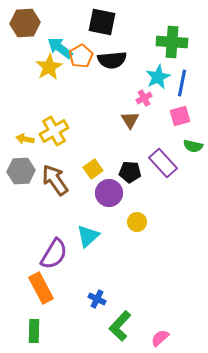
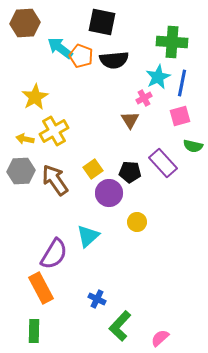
orange pentagon: rotated 20 degrees counterclockwise
black semicircle: moved 2 px right
yellow star: moved 14 px left, 30 px down
